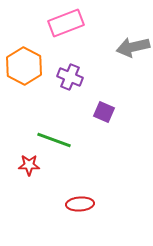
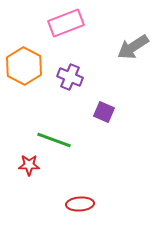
gray arrow: rotated 20 degrees counterclockwise
